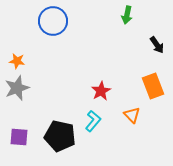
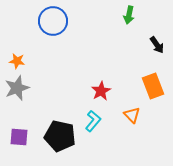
green arrow: moved 2 px right
